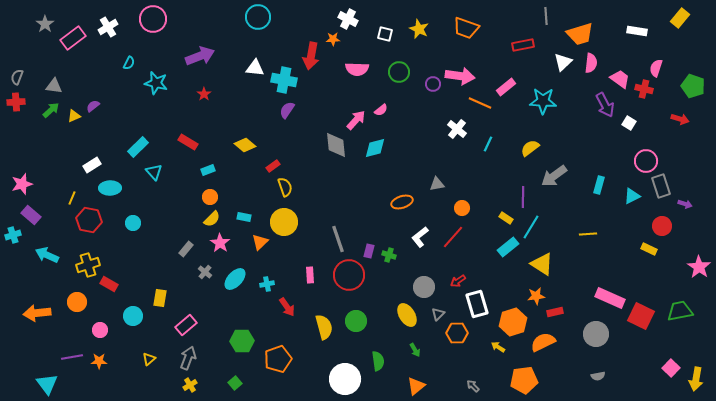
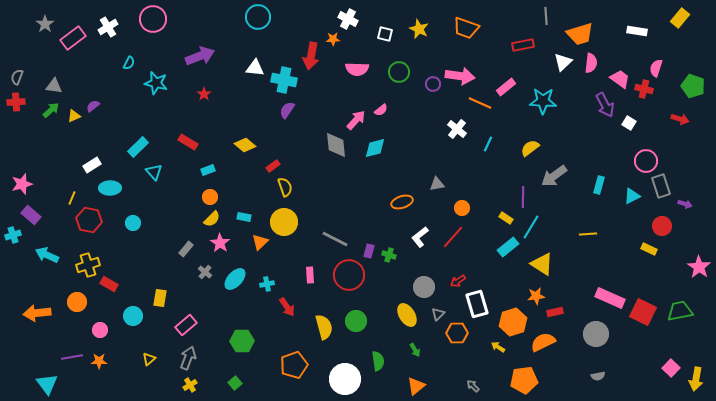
gray line at (338, 239): moved 3 px left; rotated 44 degrees counterclockwise
red square at (641, 316): moved 2 px right, 4 px up
orange pentagon at (278, 359): moved 16 px right, 6 px down
